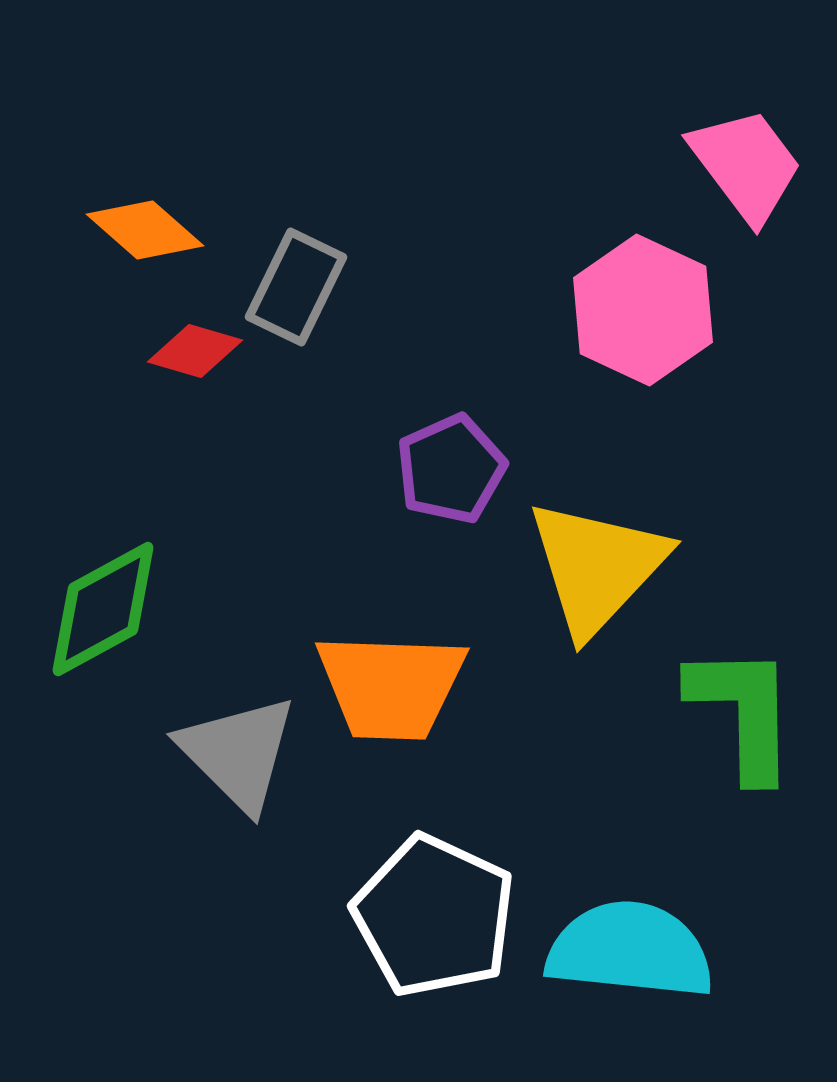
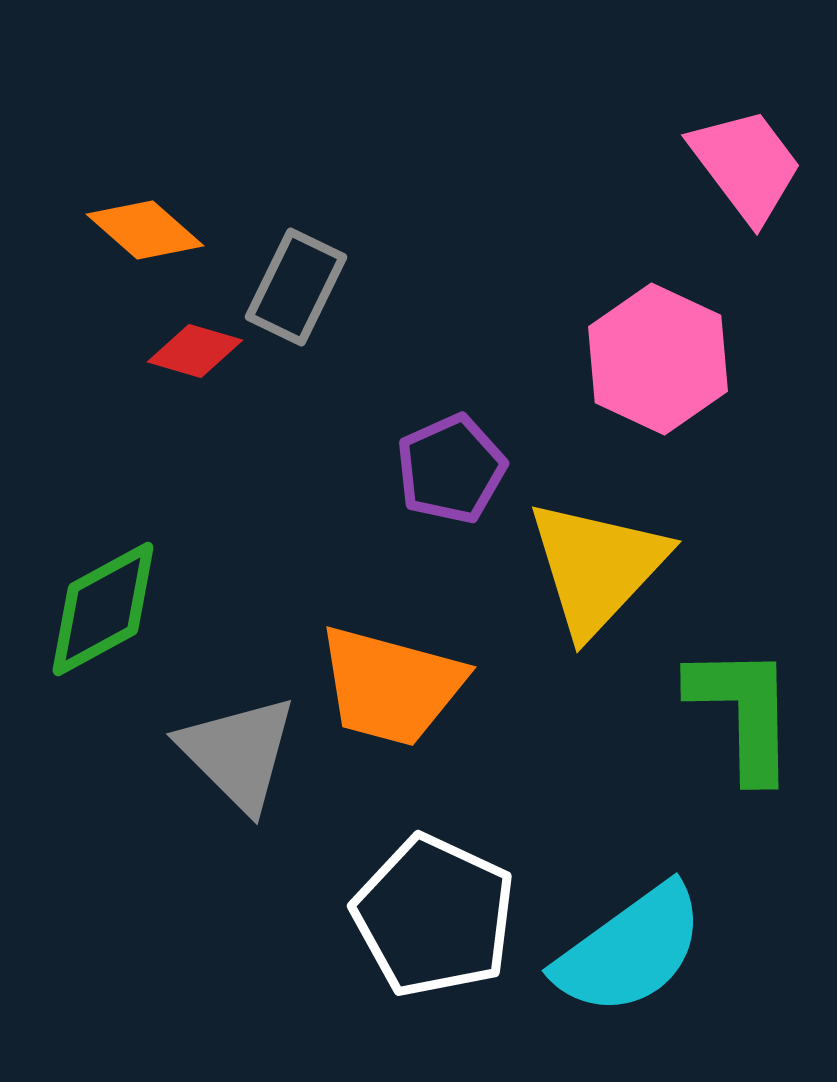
pink hexagon: moved 15 px right, 49 px down
orange trapezoid: rotated 13 degrees clockwise
cyan semicircle: rotated 138 degrees clockwise
